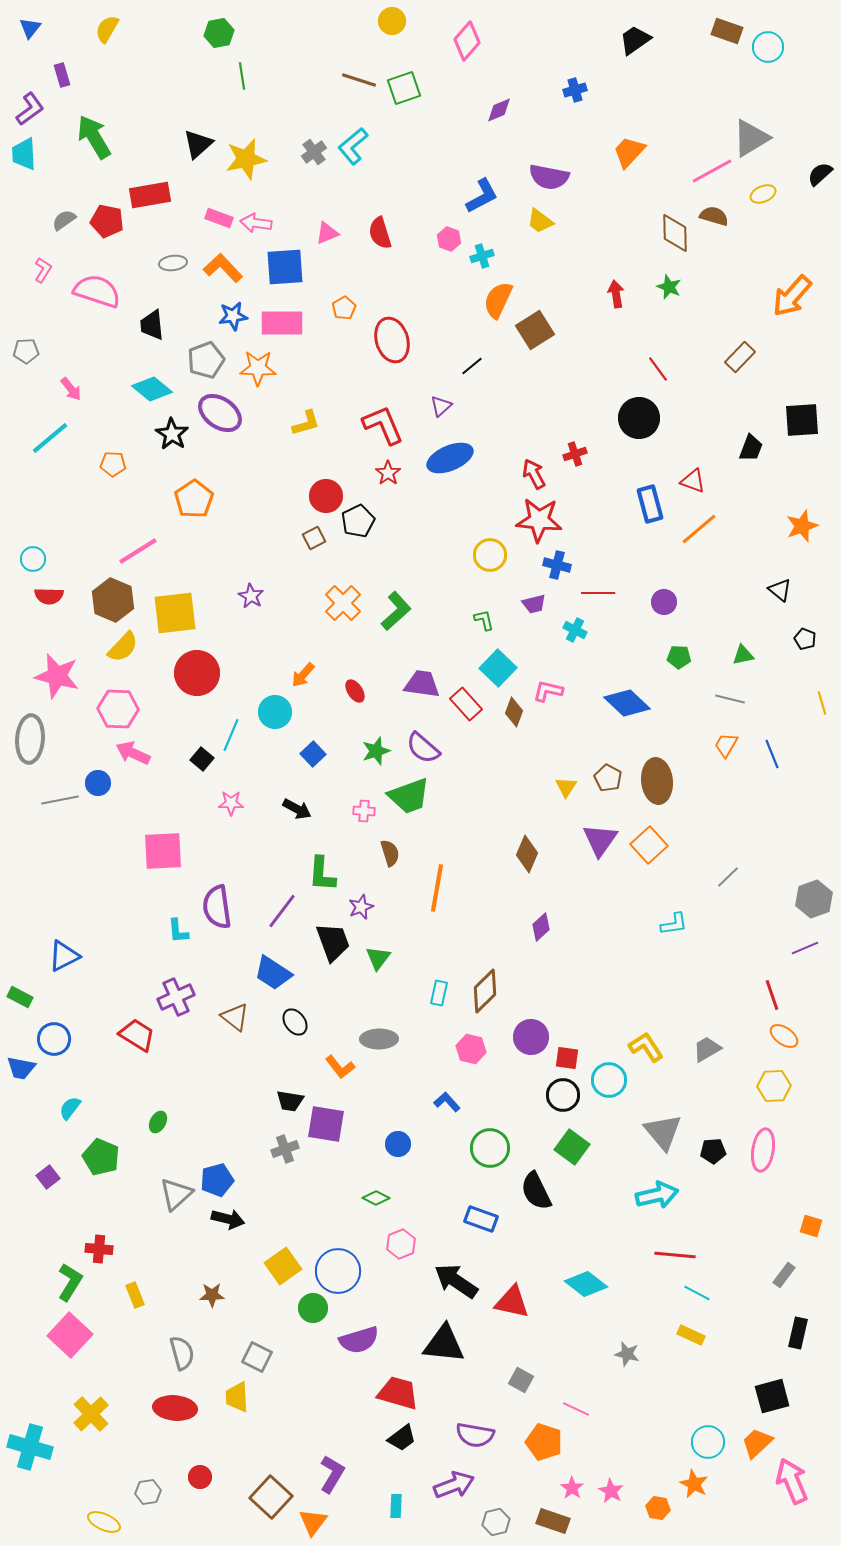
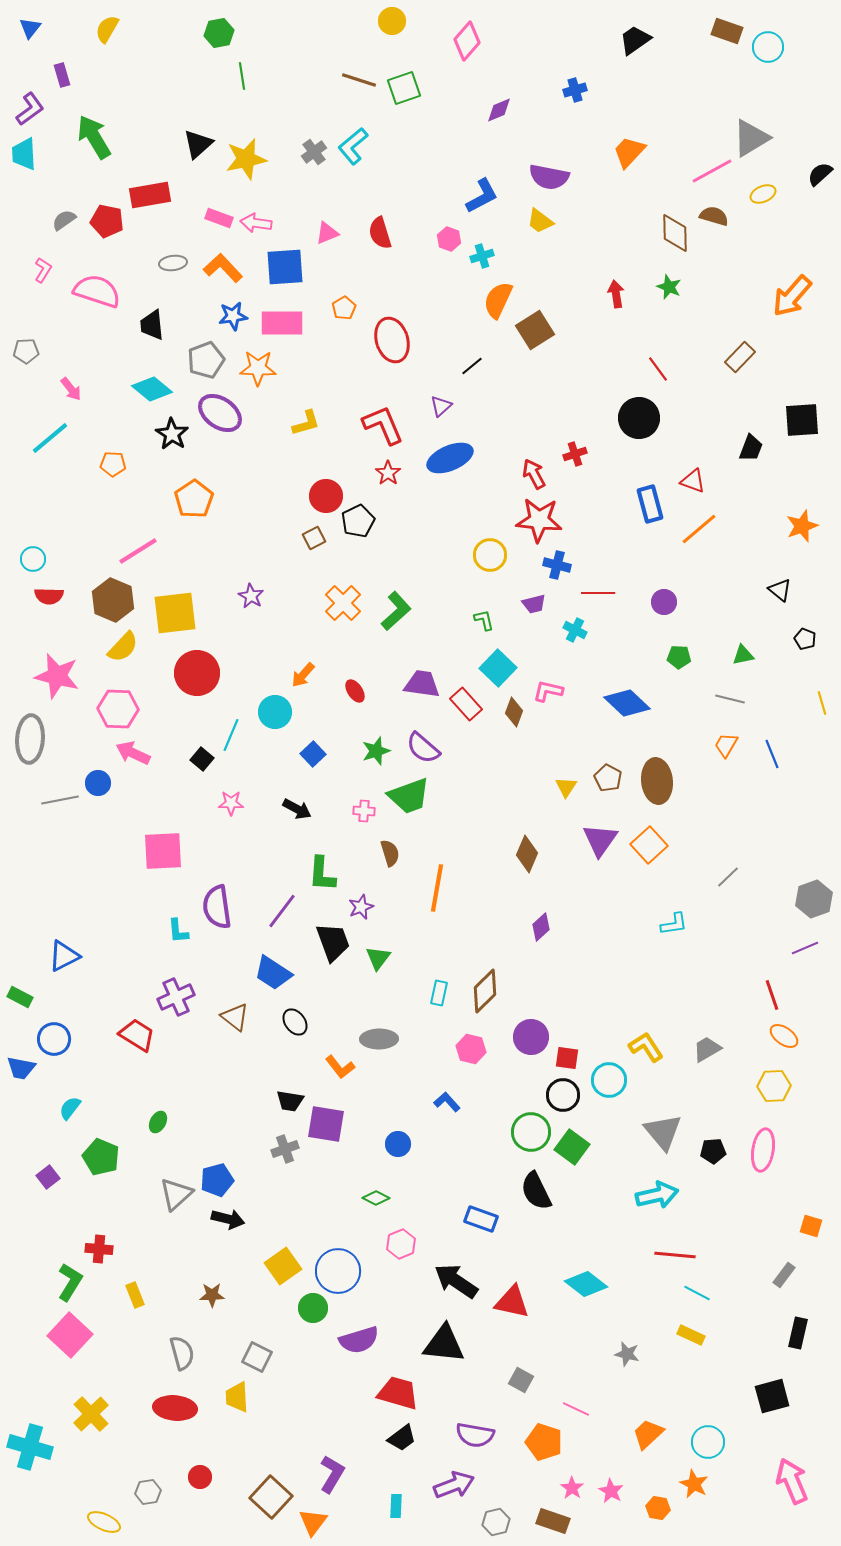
green circle at (490, 1148): moved 41 px right, 16 px up
orange trapezoid at (757, 1443): moved 109 px left, 9 px up
